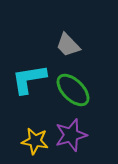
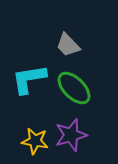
green ellipse: moved 1 px right, 2 px up
